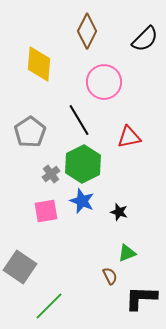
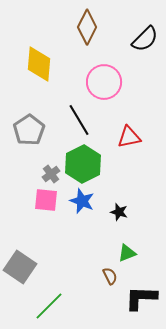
brown diamond: moved 4 px up
gray pentagon: moved 1 px left, 2 px up
pink square: moved 11 px up; rotated 15 degrees clockwise
